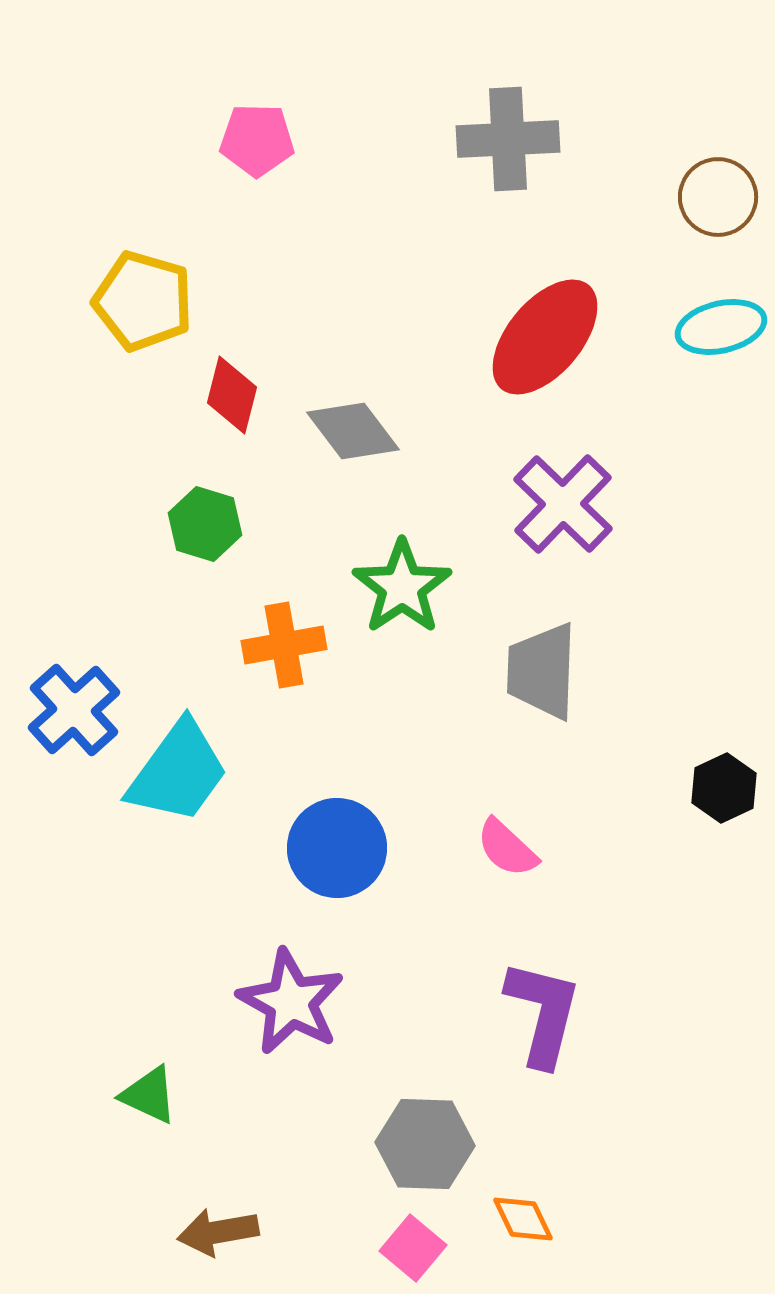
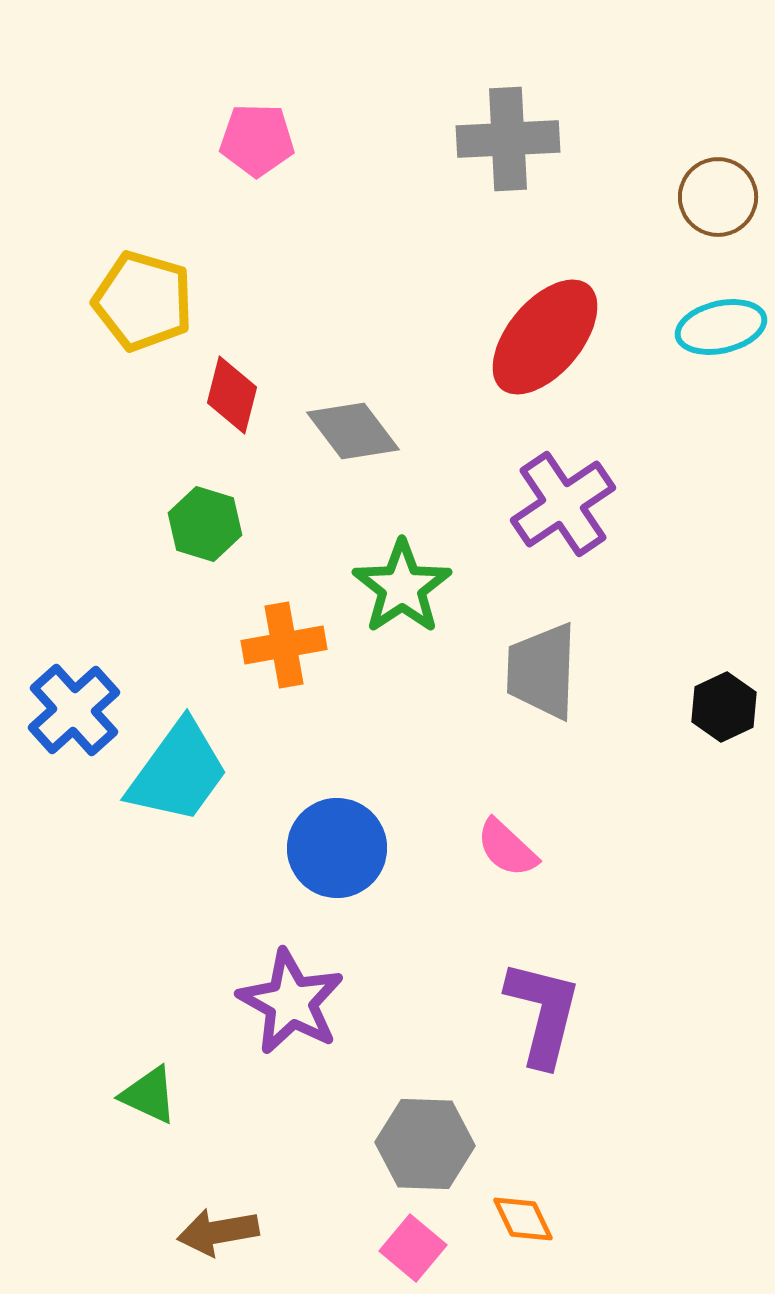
purple cross: rotated 12 degrees clockwise
black hexagon: moved 81 px up
